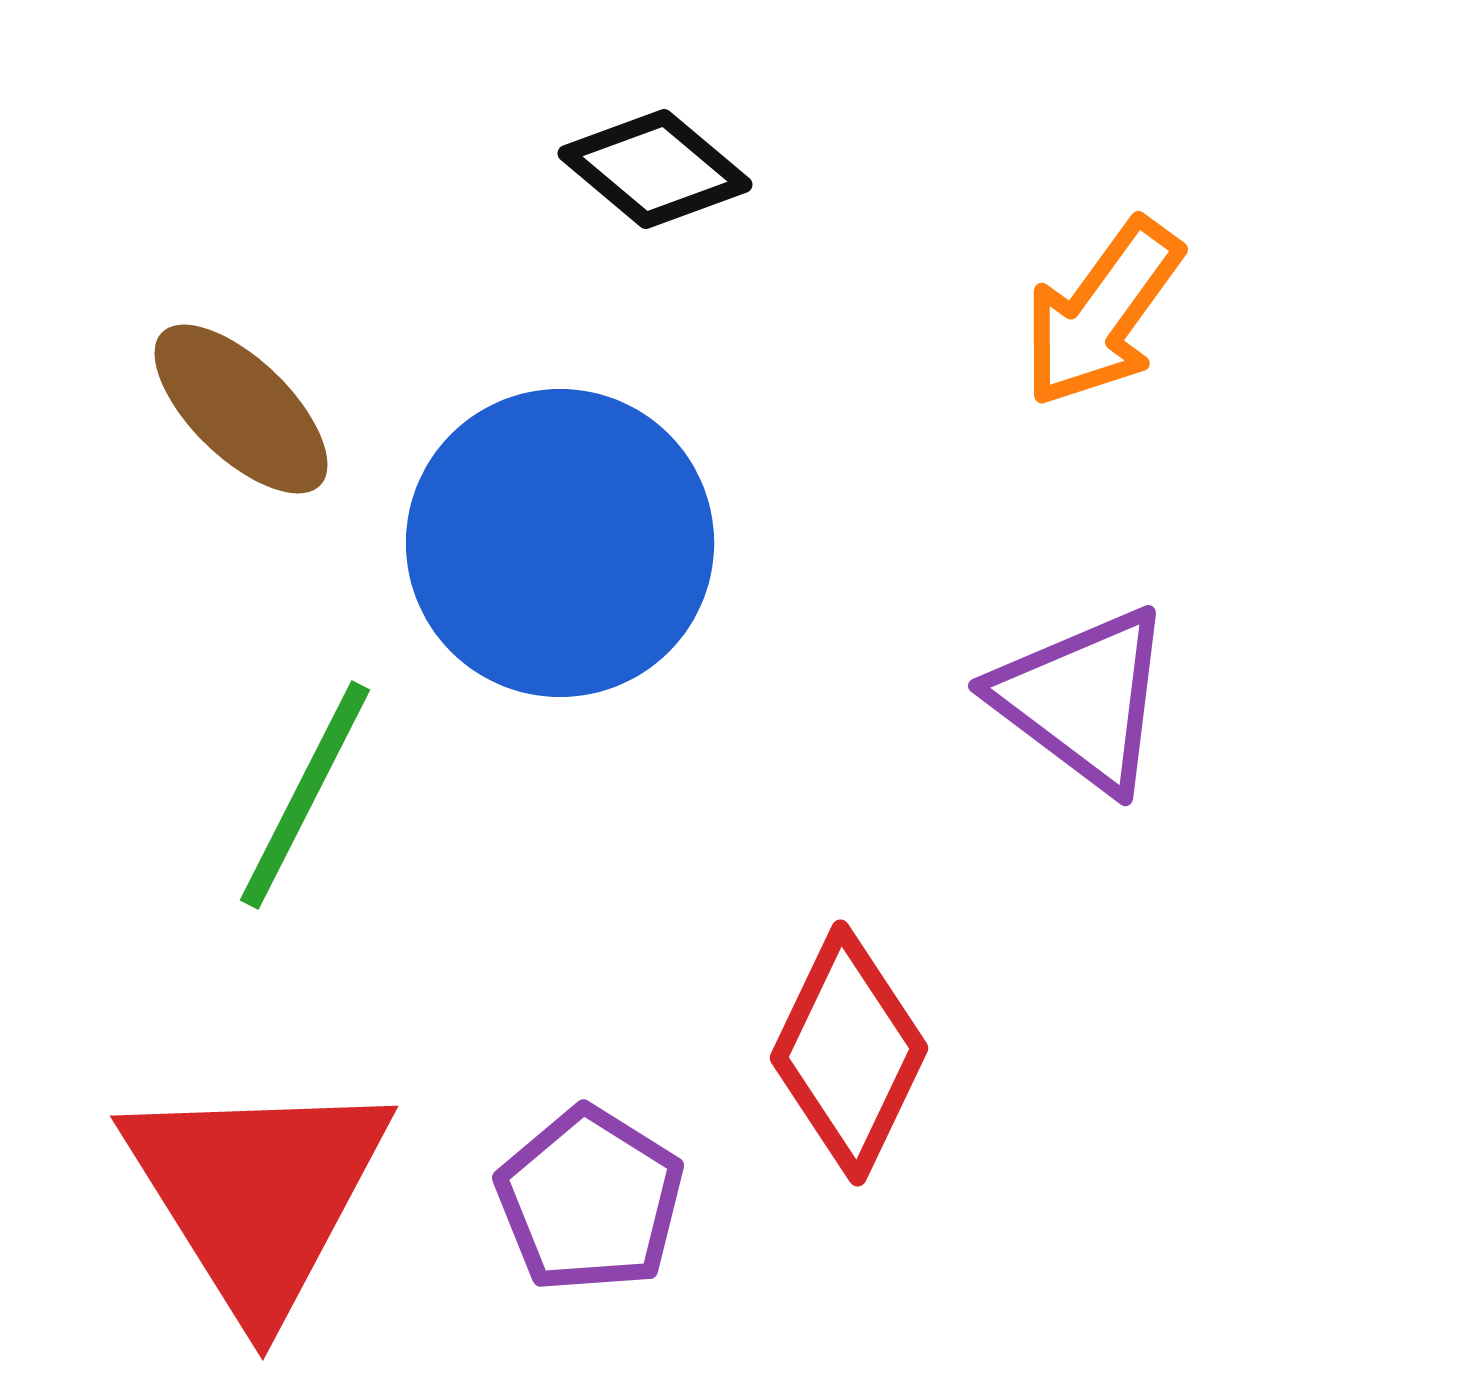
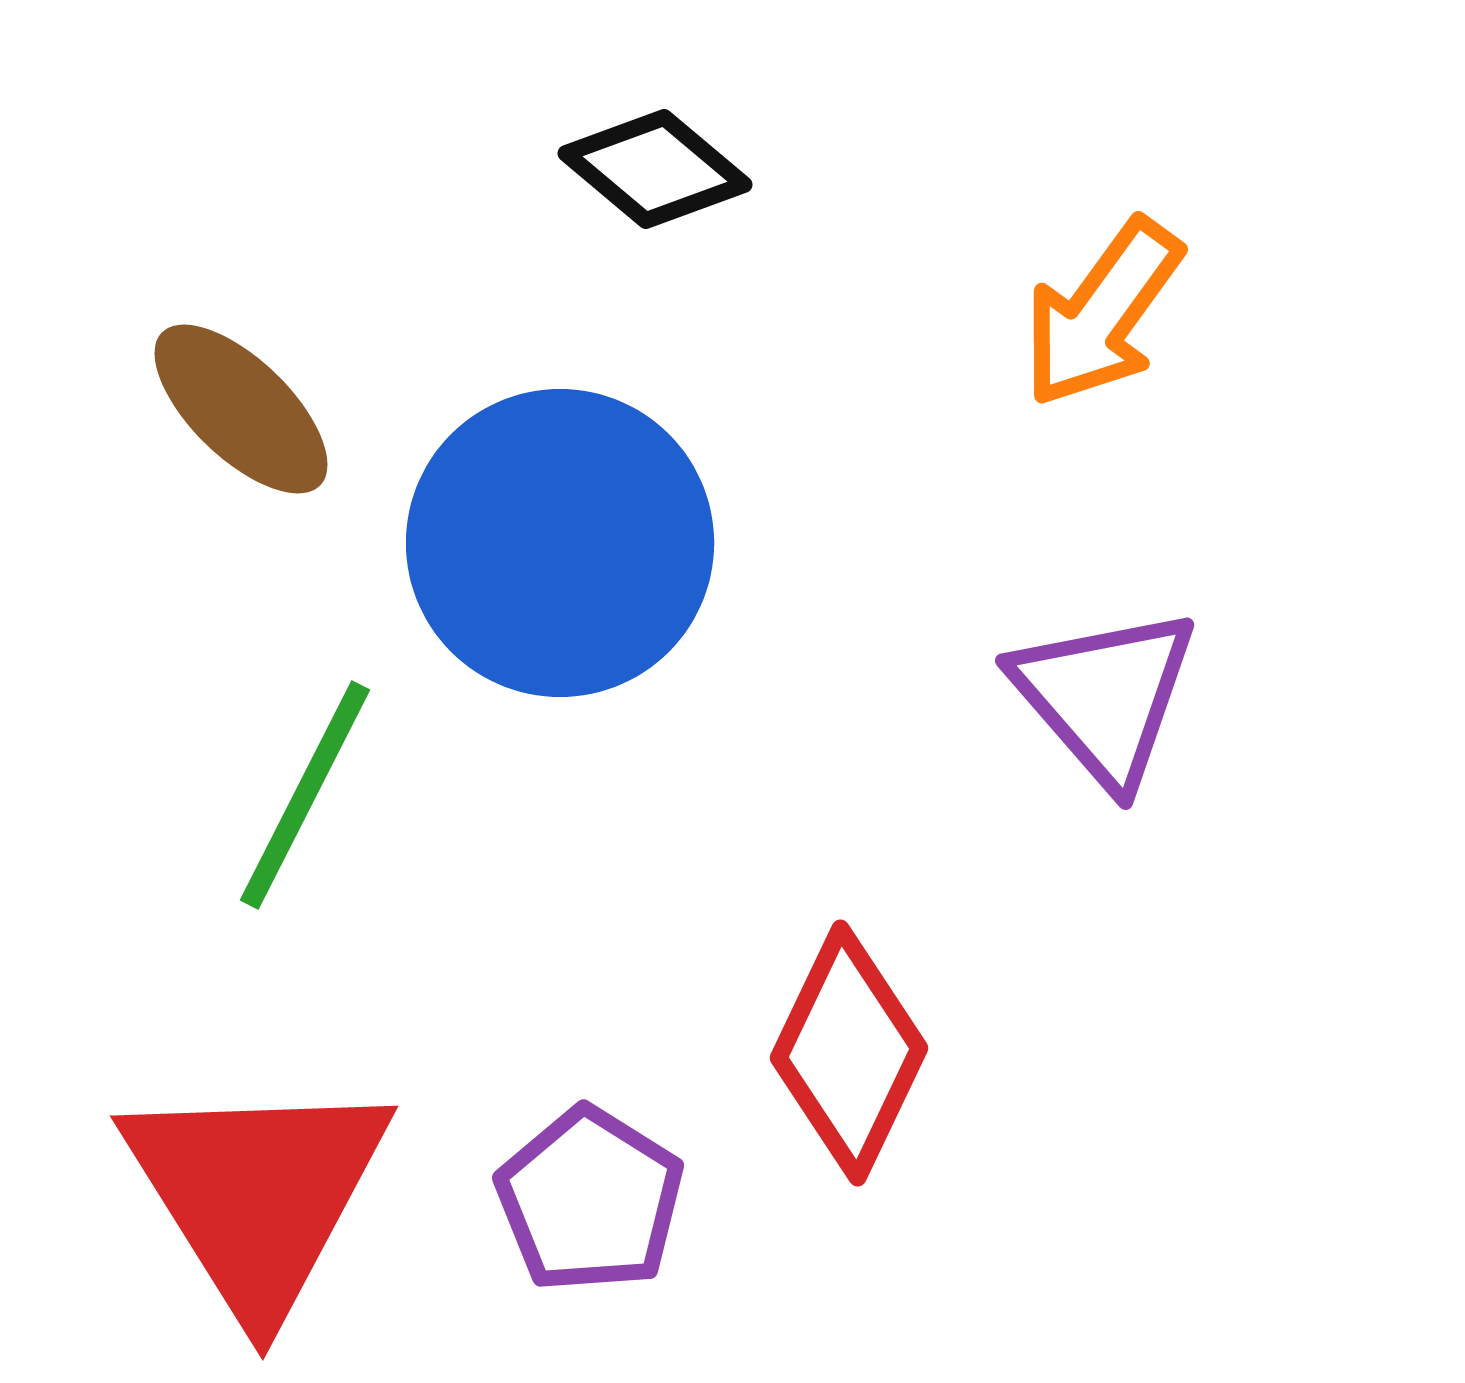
purple triangle: moved 22 px right, 3 px up; rotated 12 degrees clockwise
